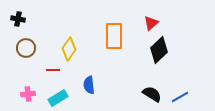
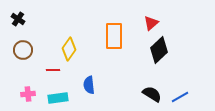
black cross: rotated 24 degrees clockwise
brown circle: moved 3 px left, 2 px down
cyan rectangle: rotated 24 degrees clockwise
